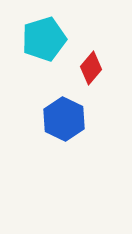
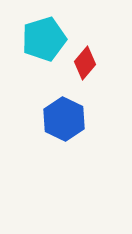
red diamond: moved 6 px left, 5 px up
